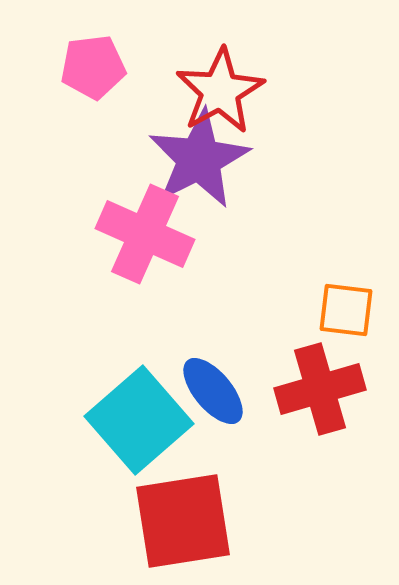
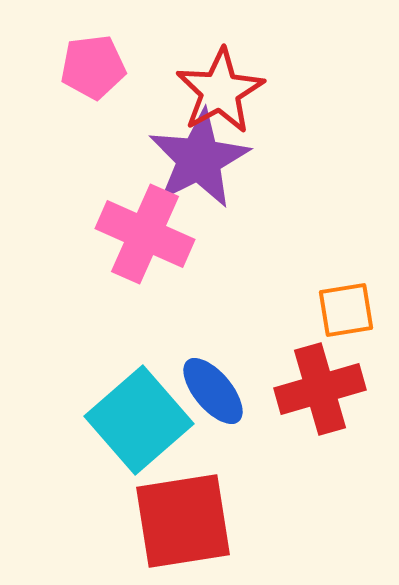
orange square: rotated 16 degrees counterclockwise
